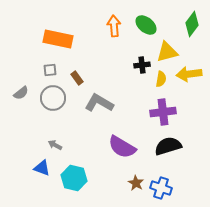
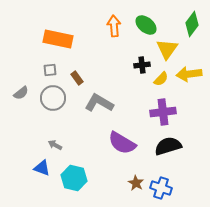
yellow triangle: moved 3 px up; rotated 40 degrees counterclockwise
yellow semicircle: rotated 35 degrees clockwise
purple semicircle: moved 4 px up
